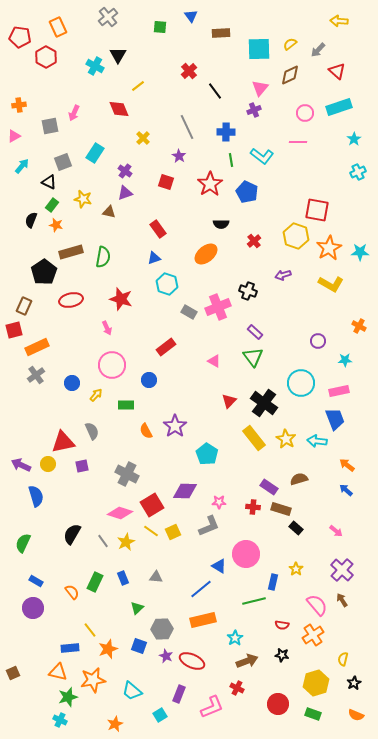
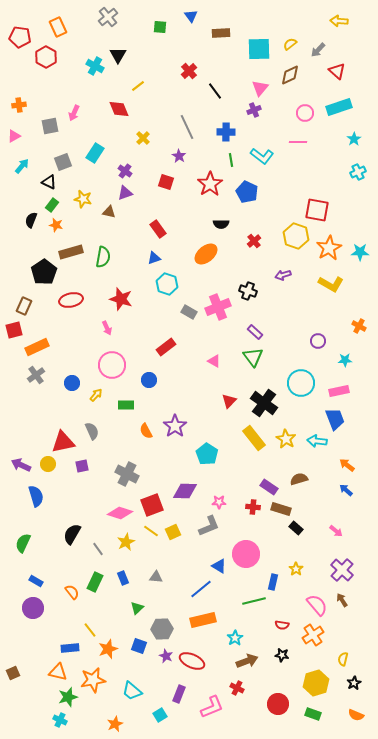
red square at (152, 505): rotated 10 degrees clockwise
gray line at (103, 541): moved 5 px left, 8 px down
